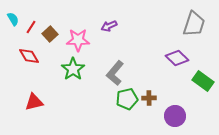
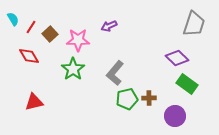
green rectangle: moved 16 px left, 3 px down
